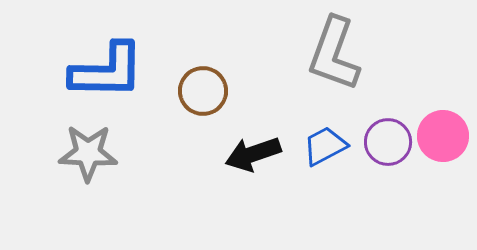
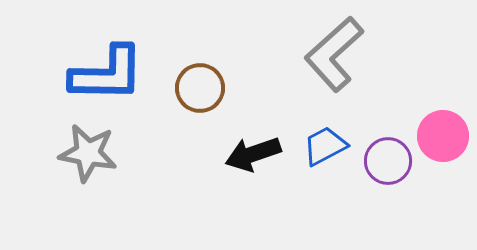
gray L-shape: rotated 28 degrees clockwise
blue L-shape: moved 3 px down
brown circle: moved 3 px left, 3 px up
purple circle: moved 19 px down
gray star: rotated 8 degrees clockwise
